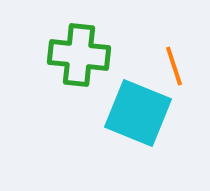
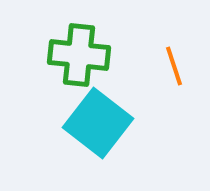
cyan square: moved 40 px left, 10 px down; rotated 16 degrees clockwise
